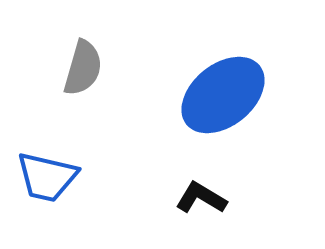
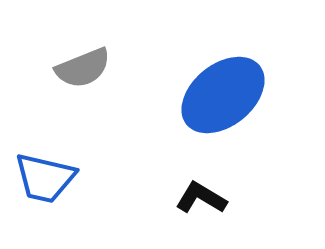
gray semicircle: rotated 52 degrees clockwise
blue trapezoid: moved 2 px left, 1 px down
